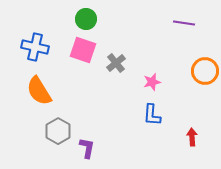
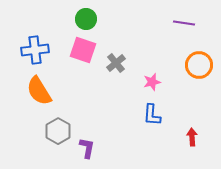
blue cross: moved 3 px down; rotated 20 degrees counterclockwise
orange circle: moved 6 px left, 6 px up
